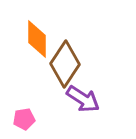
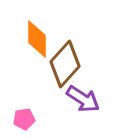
brown diamond: rotated 9 degrees clockwise
